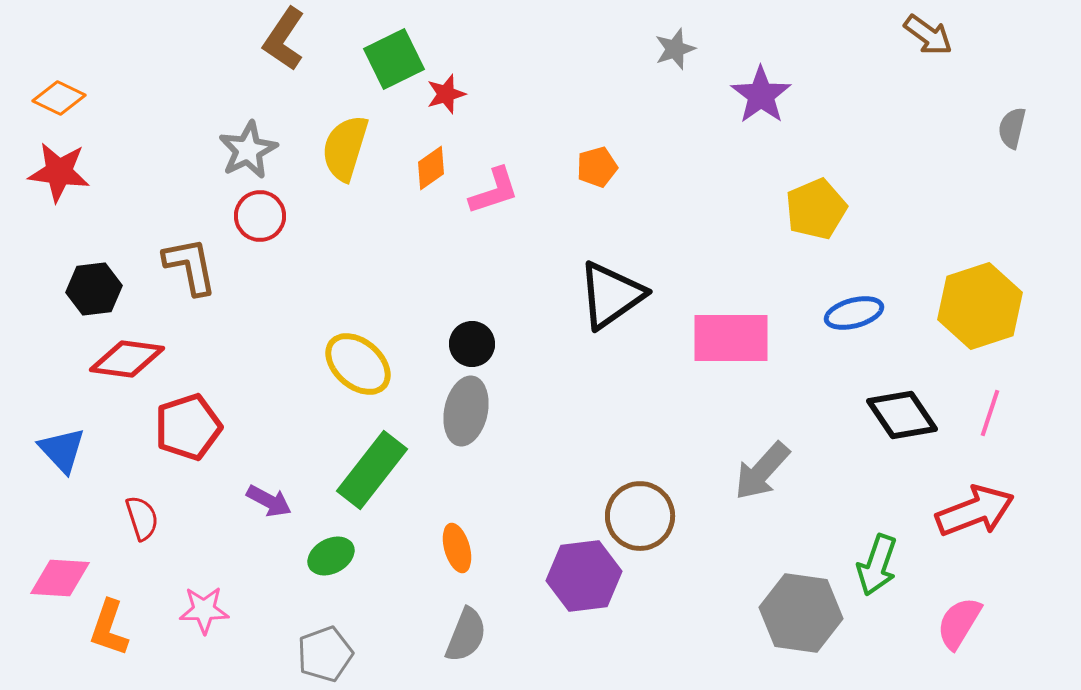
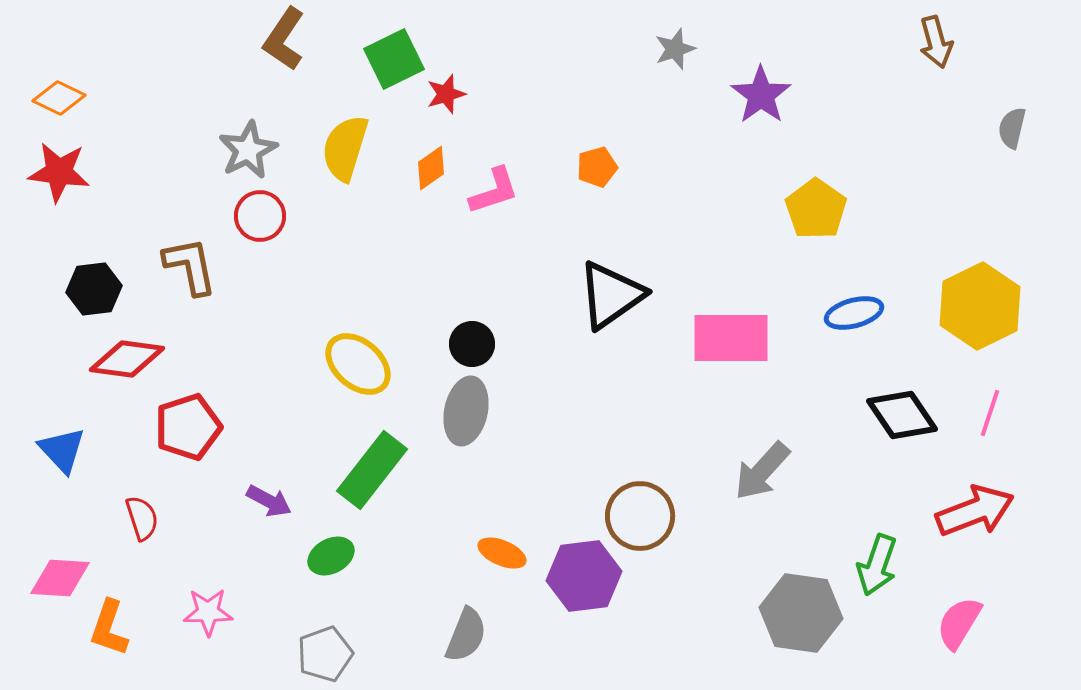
brown arrow at (928, 35): moved 8 px right, 7 px down; rotated 39 degrees clockwise
yellow pentagon at (816, 209): rotated 14 degrees counterclockwise
yellow hexagon at (980, 306): rotated 8 degrees counterclockwise
orange ellipse at (457, 548): moved 45 px right, 5 px down; rotated 51 degrees counterclockwise
pink star at (204, 610): moved 4 px right, 2 px down
